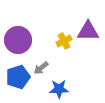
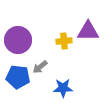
yellow cross: rotated 21 degrees clockwise
gray arrow: moved 1 px left, 1 px up
blue pentagon: rotated 25 degrees clockwise
blue star: moved 4 px right, 1 px up
